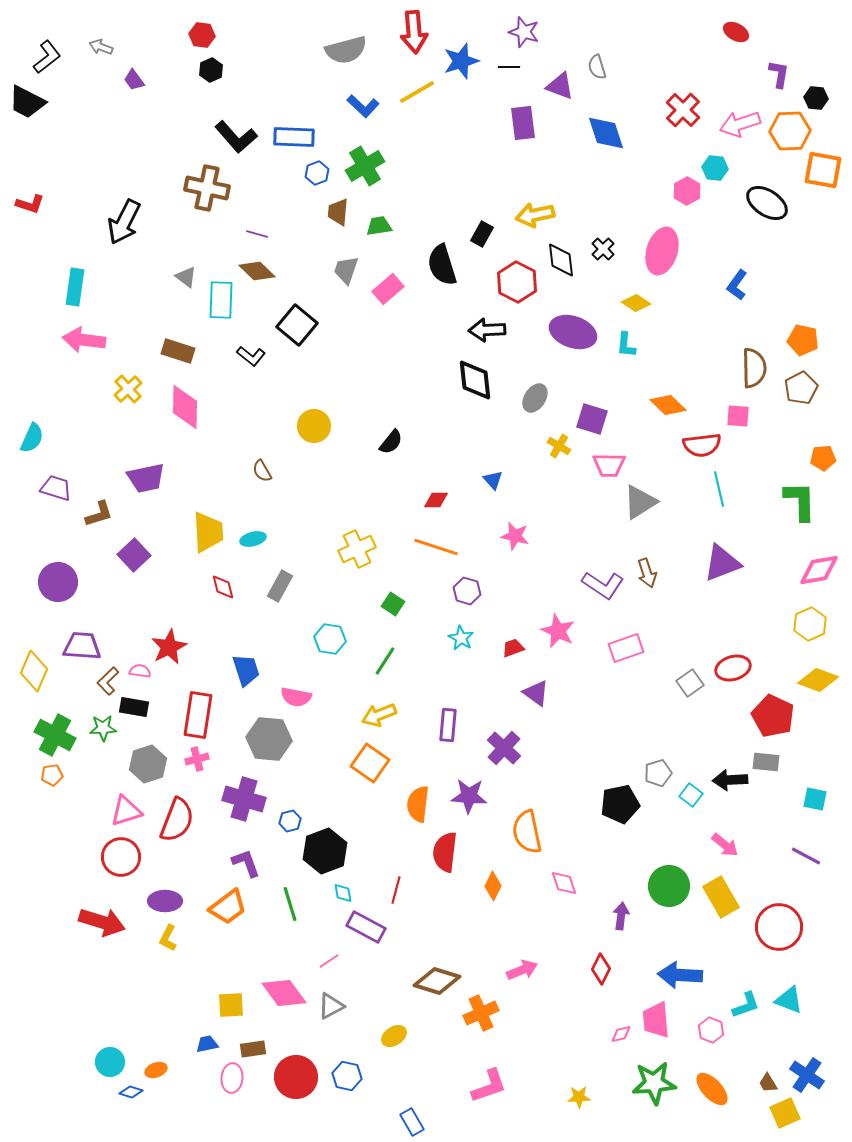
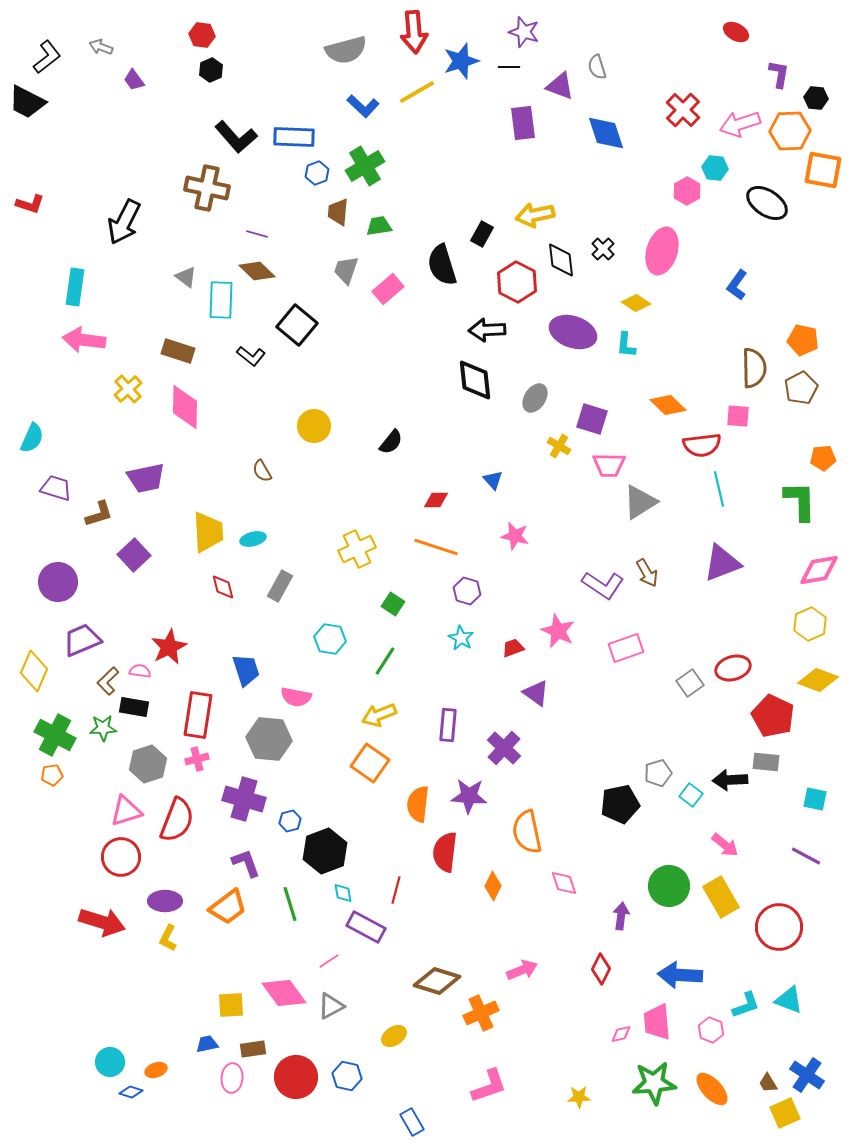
brown arrow at (647, 573): rotated 12 degrees counterclockwise
purple trapezoid at (82, 646): moved 6 px up; rotated 27 degrees counterclockwise
pink trapezoid at (656, 1020): moved 1 px right, 2 px down
